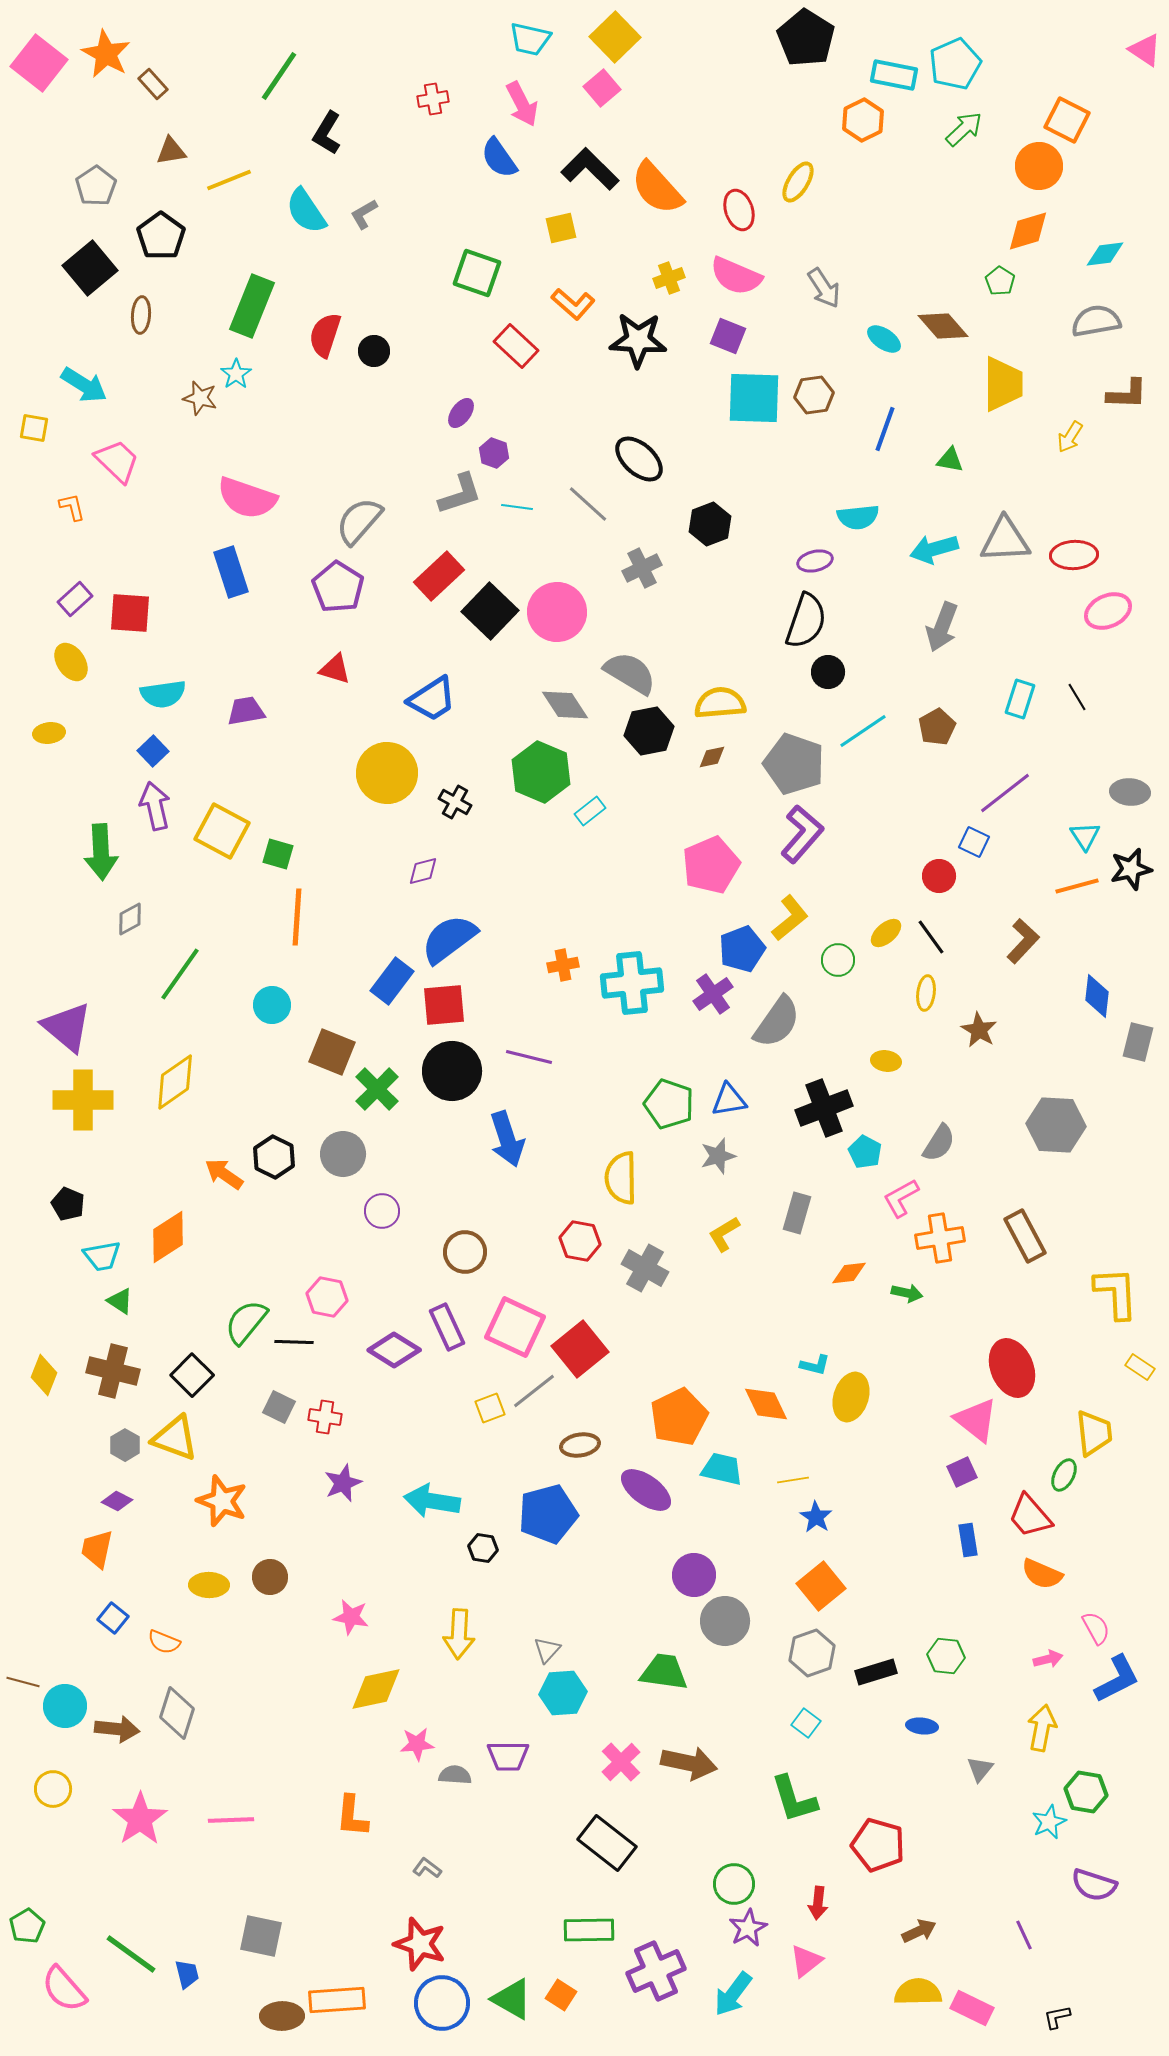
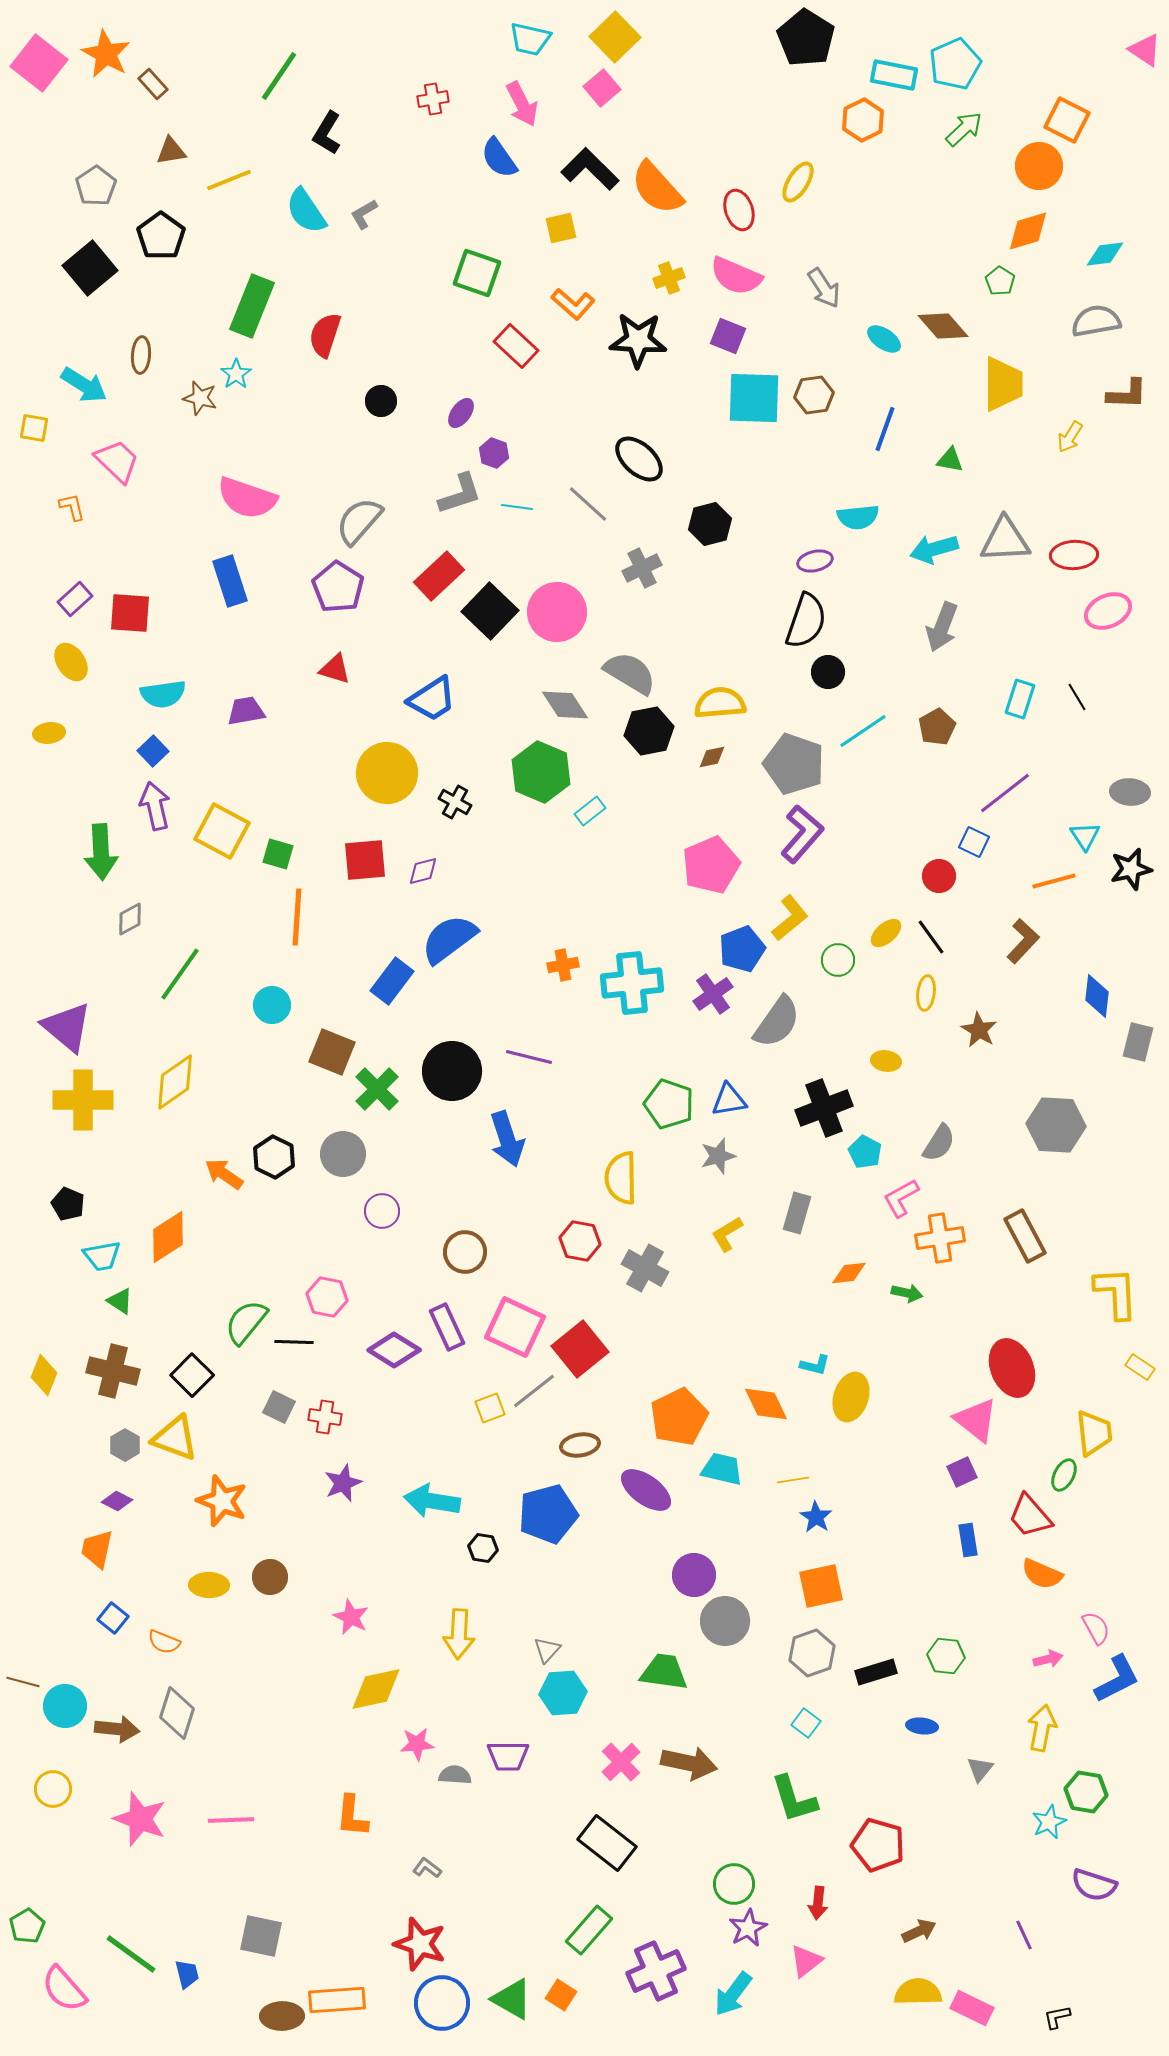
brown ellipse at (141, 315): moved 40 px down
black circle at (374, 351): moved 7 px right, 50 px down
black hexagon at (710, 524): rotated 6 degrees clockwise
blue rectangle at (231, 572): moved 1 px left, 9 px down
orange line at (1077, 886): moved 23 px left, 5 px up
red square at (444, 1005): moved 79 px left, 145 px up
yellow L-shape at (724, 1234): moved 3 px right
orange square at (821, 1586): rotated 27 degrees clockwise
pink star at (351, 1617): rotated 15 degrees clockwise
pink star at (140, 1819): rotated 18 degrees counterclockwise
green rectangle at (589, 1930): rotated 48 degrees counterclockwise
